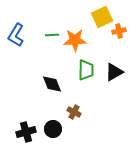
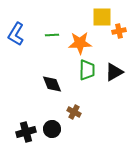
yellow square: rotated 25 degrees clockwise
blue L-shape: moved 1 px up
orange star: moved 5 px right, 3 px down
green trapezoid: moved 1 px right
black circle: moved 1 px left
